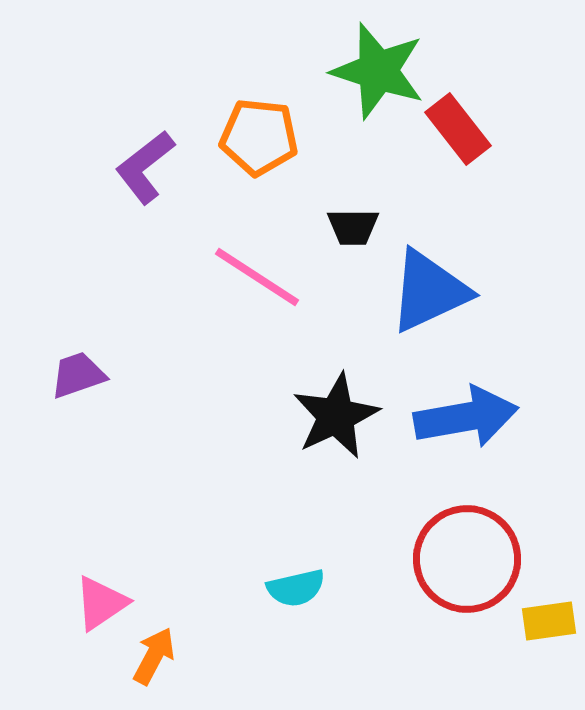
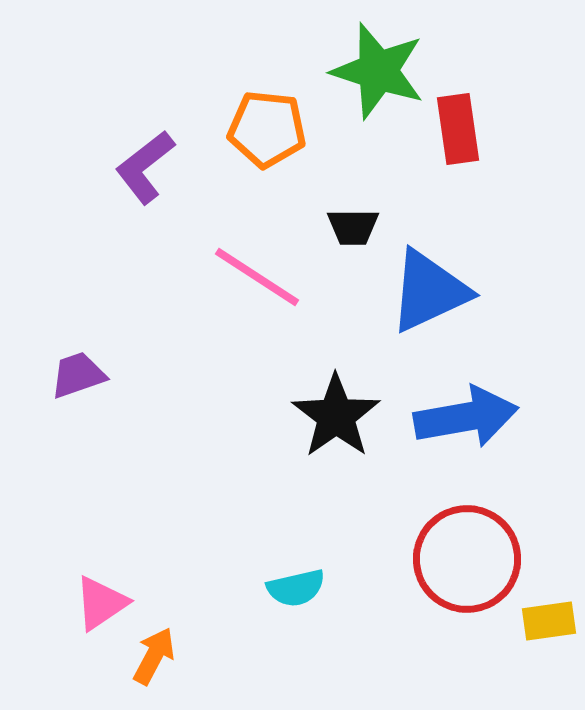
red rectangle: rotated 30 degrees clockwise
orange pentagon: moved 8 px right, 8 px up
black star: rotated 10 degrees counterclockwise
